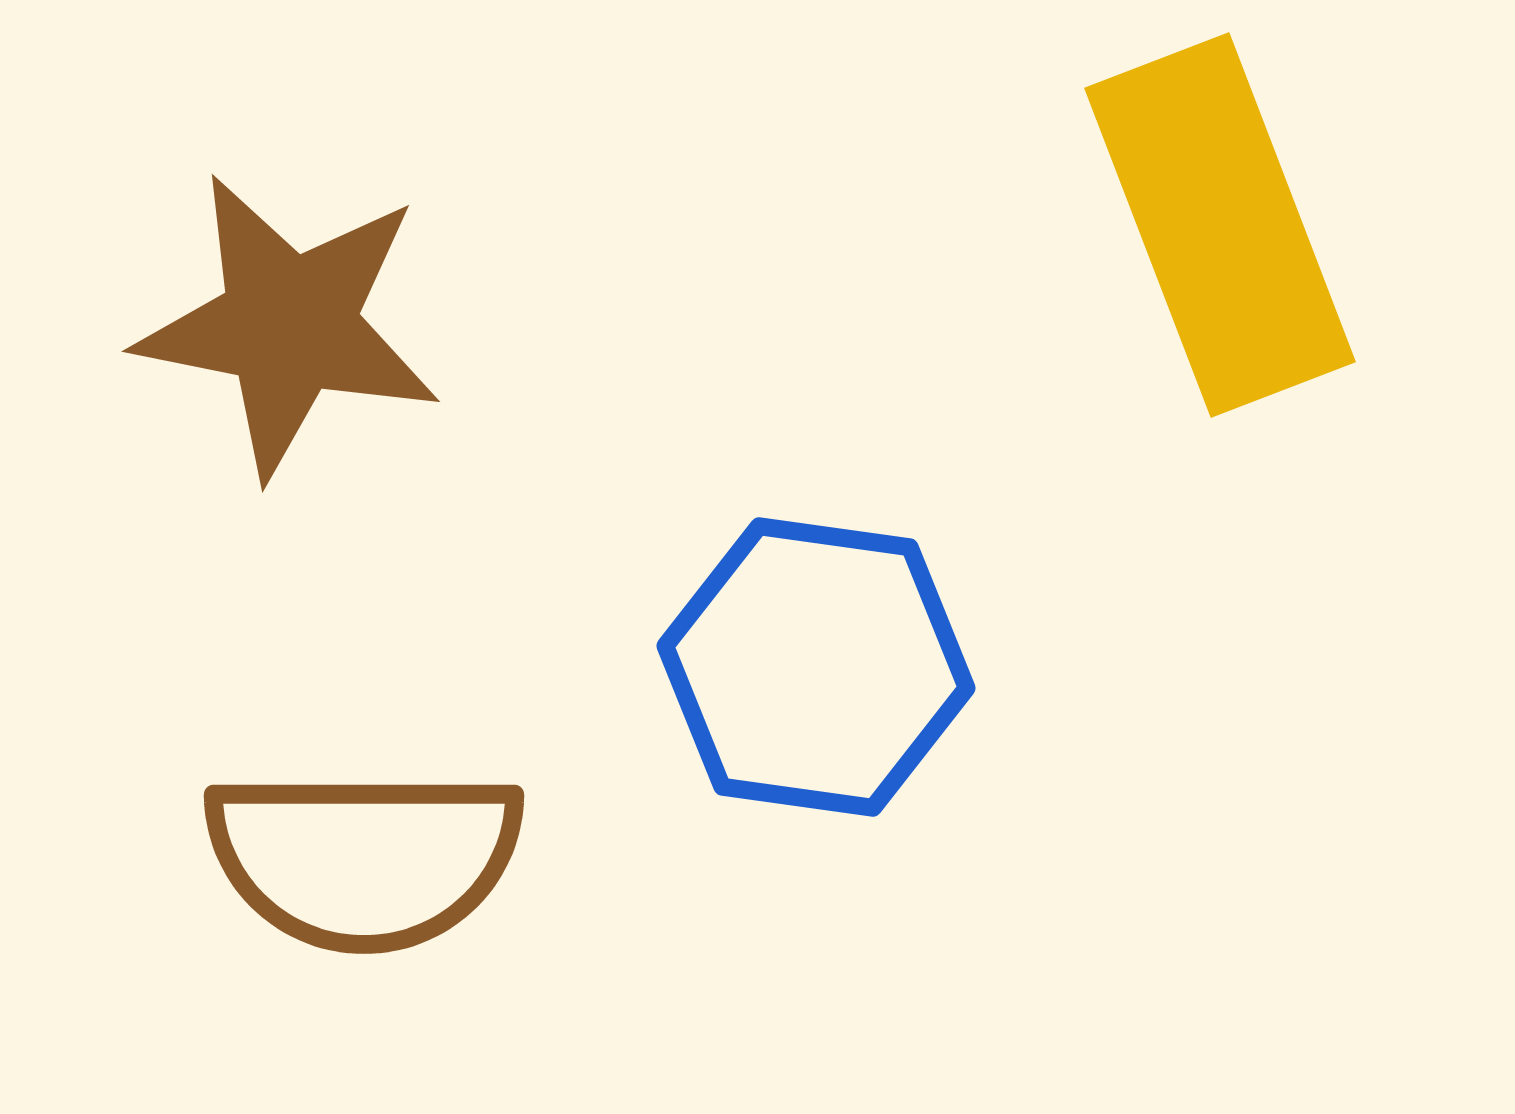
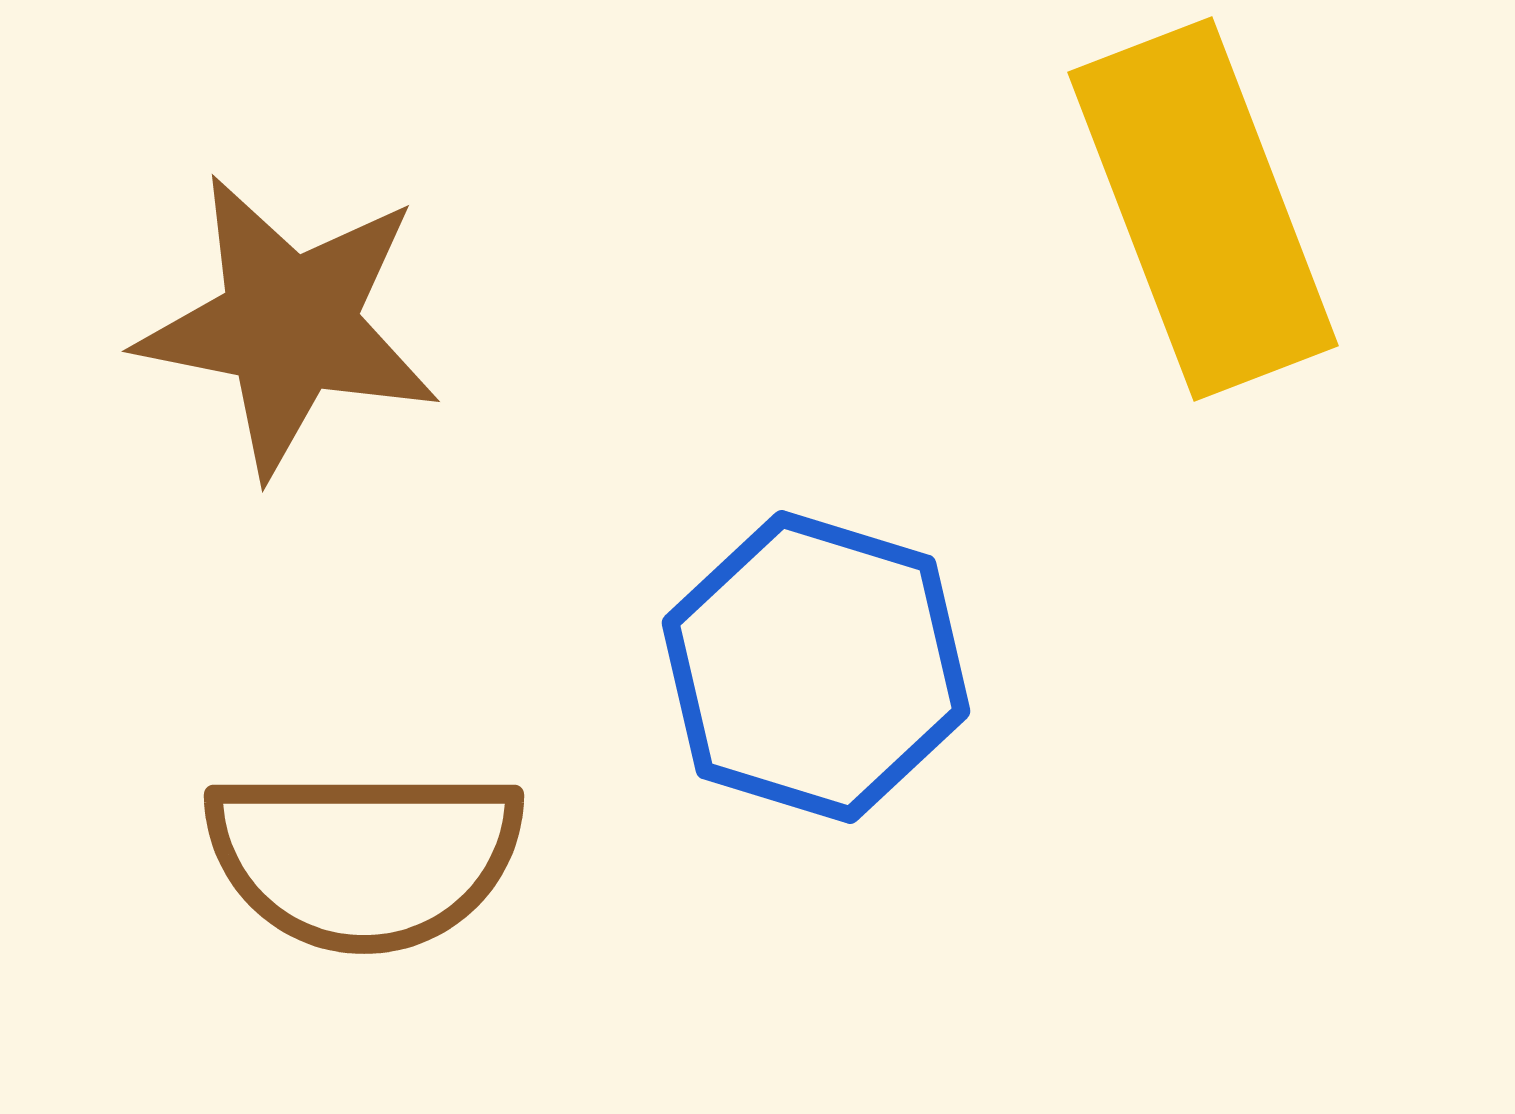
yellow rectangle: moved 17 px left, 16 px up
blue hexagon: rotated 9 degrees clockwise
